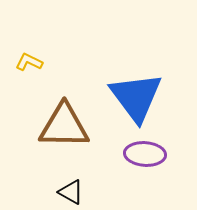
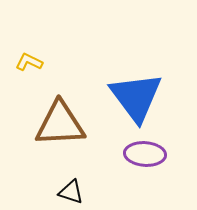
brown triangle: moved 4 px left, 2 px up; rotated 4 degrees counterclockwise
black triangle: rotated 12 degrees counterclockwise
